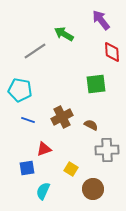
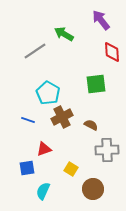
cyan pentagon: moved 28 px right, 3 px down; rotated 20 degrees clockwise
